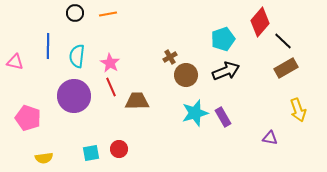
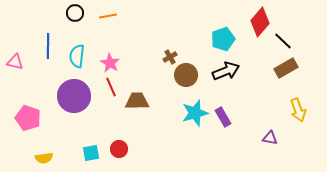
orange line: moved 2 px down
